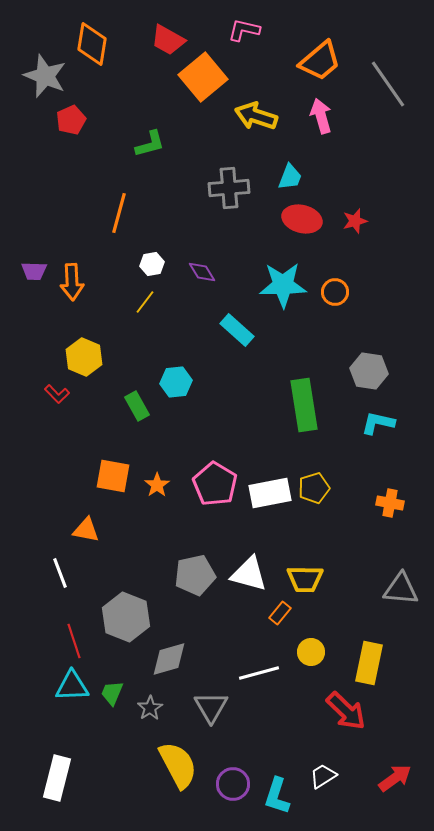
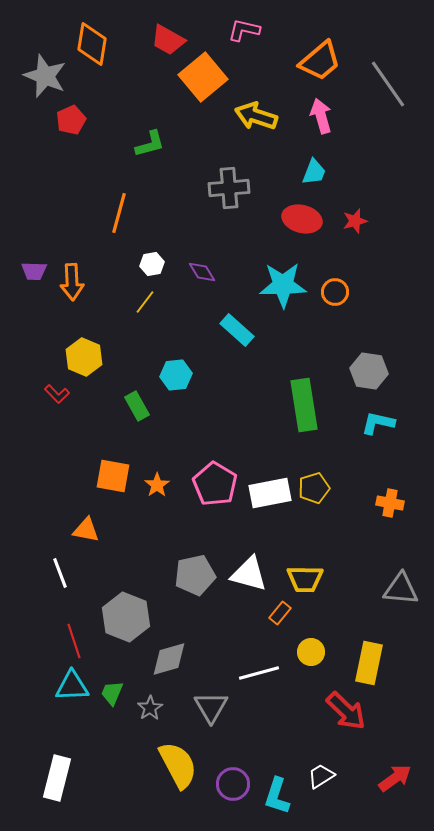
cyan trapezoid at (290, 177): moved 24 px right, 5 px up
cyan hexagon at (176, 382): moved 7 px up
white trapezoid at (323, 776): moved 2 px left
